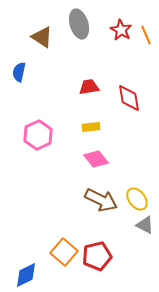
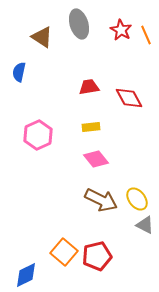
red diamond: rotated 20 degrees counterclockwise
